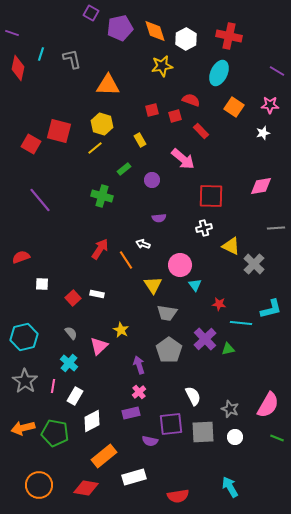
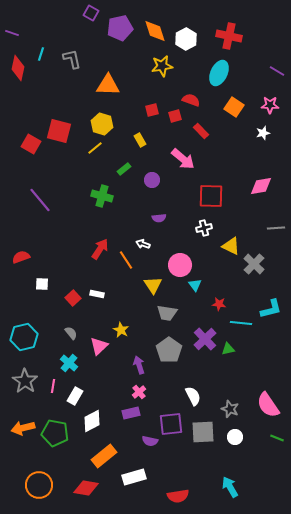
pink semicircle at (268, 405): rotated 116 degrees clockwise
